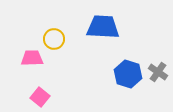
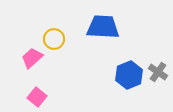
pink trapezoid: rotated 40 degrees counterclockwise
blue hexagon: moved 1 px right, 1 px down; rotated 20 degrees clockwise
pink square: moved 3 px left
